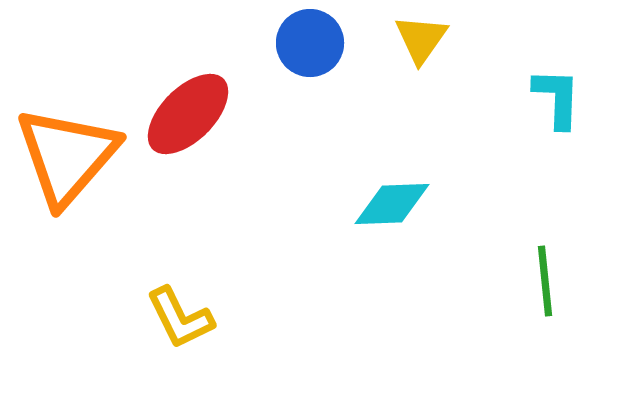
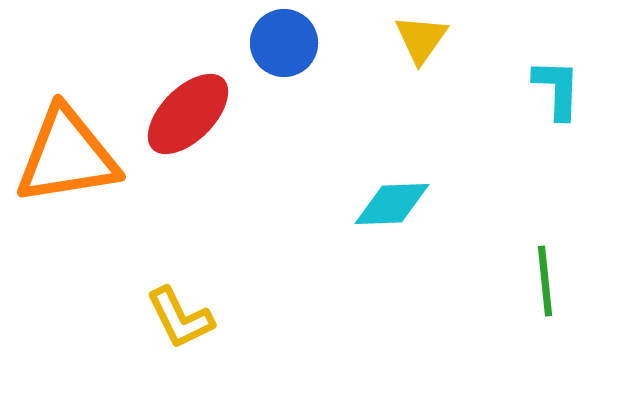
blue circle: moved 26 px left
cyan L-shape: moved 9 px up
orange triangle: rotated 40 degrees clockwise
